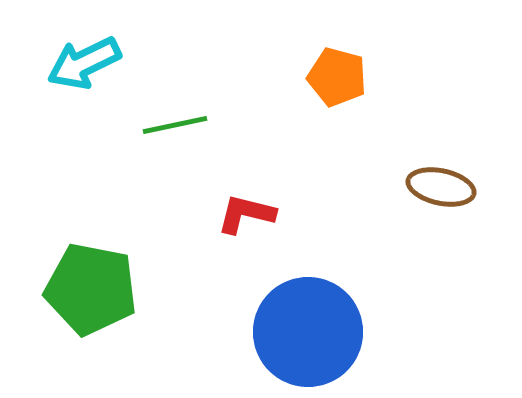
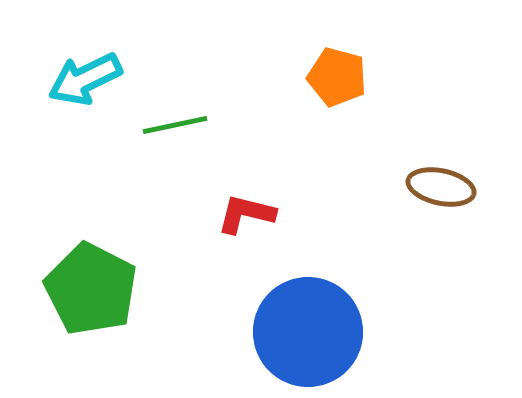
cyan arrow: moved 1 px right, 16 px down
green pentagon: rotated 16 degrees clockwise
